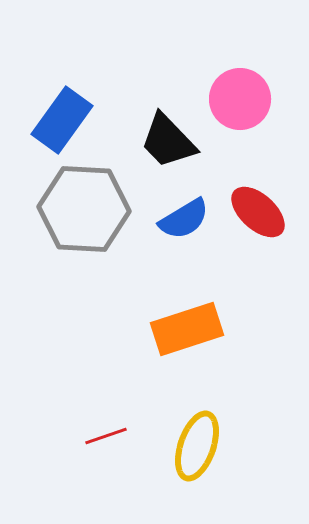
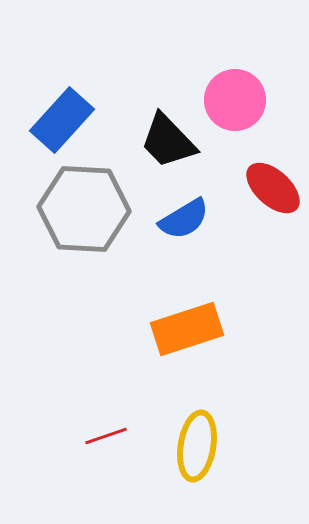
pink circle: moved 5 px left, 1 px down
blue rectangle: rotated 6 degrees clockwise
red ellipse: moved 15 px right, 24 px up
yellow ellipse: rotated 10 degrees counterclockwise
